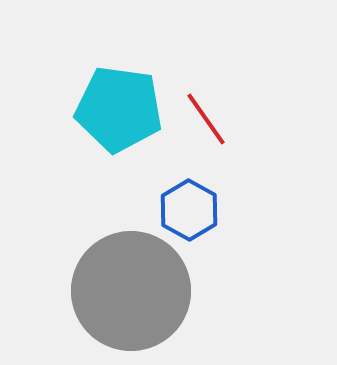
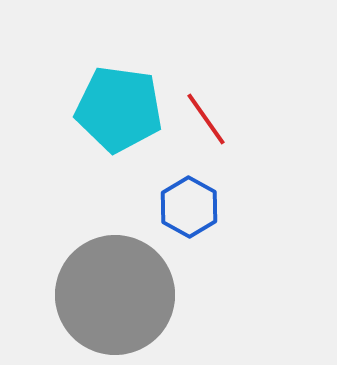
blue hexagon: moved 3 px up
gray circle: moved 16 px left, 4 px down
